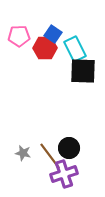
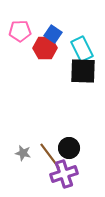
pink pentagon: moved 1 px right, 5 px up
cyan rectangle: moved 7 px right
